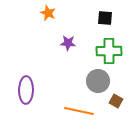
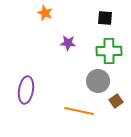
orange star: moved 3 px left
purple ellipse: rotated 8 degrees clockwise
brown square: rotated 24 degrees clockwise
